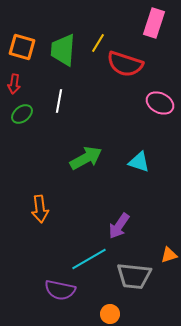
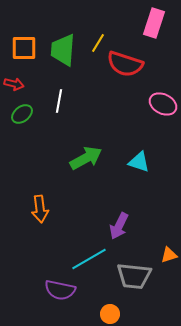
orange square: moved 2 px right, 1 px down; rotated 16 degrees counterclockwise
red arrow: rotated 84 degrees counterclockwise
pink ellipse: moved 3 px right, 1 px down
purple arrow: rotated 8 degrees counterclockwise
